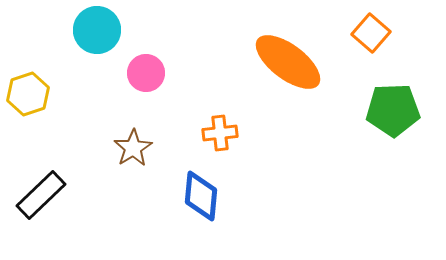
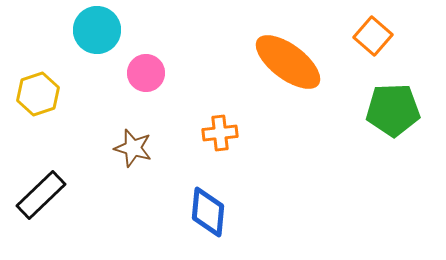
orange square: moved 2 px right, 3 px down
yellow hexagon: moved 10 px right
brown star: rotated 24 degrees counterclockwise
blue diamond: moved 7 px right, 16 px down
